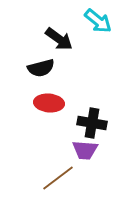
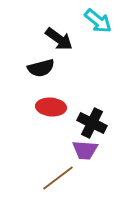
red ellipse: moved 2 px right, 4 px down
black cross: rotated 16 degrees clockwise
